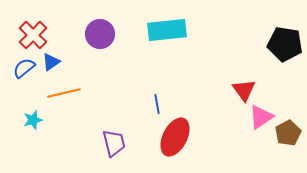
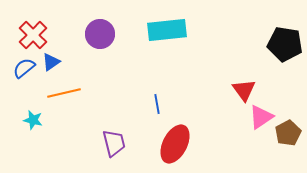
cyan star: rotated 30 degrees clockwise
red ellipse: moved 7 px down
